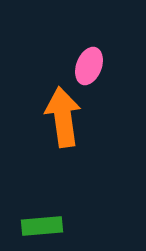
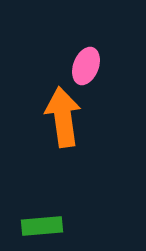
pink ellipse: moved 3 px left
